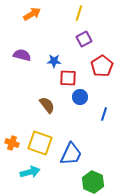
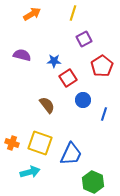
yellow line: moved 6 px left
red square: rotated 36 degrees counterclockwise
blue circle: moved 3 px right, 3 px down
